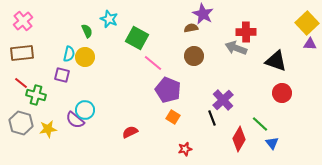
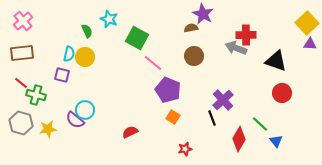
red cross: moved 3 px down
blue triangle: moved 4 px right, 2 px up
